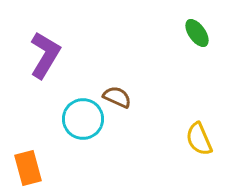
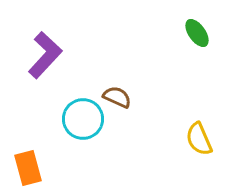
purple L-shape: rotated 12 degrees clockwise
